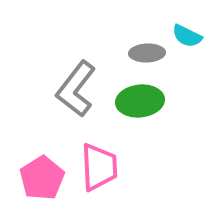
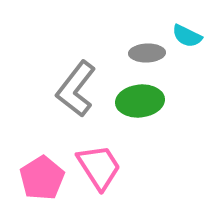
pink trapezoid: rotated 30 degrees counterclockwise
